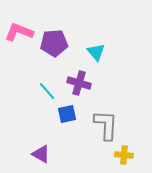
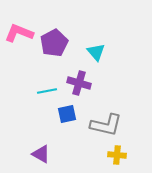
pink L-shape: moved 1 px down
purple pentagon: rotated 24 degrees counterclockwise
cyan line: rotated 60 degrees counterclockwise
gray L-shape: rotated 100 degrees clockwise
yellow cross: moved 7 px left
